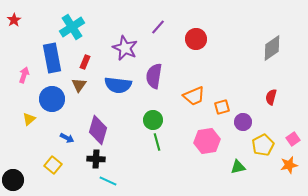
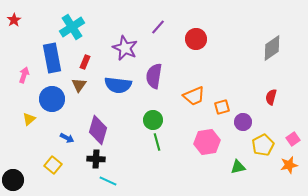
pink hexagon: moved 1 px down
